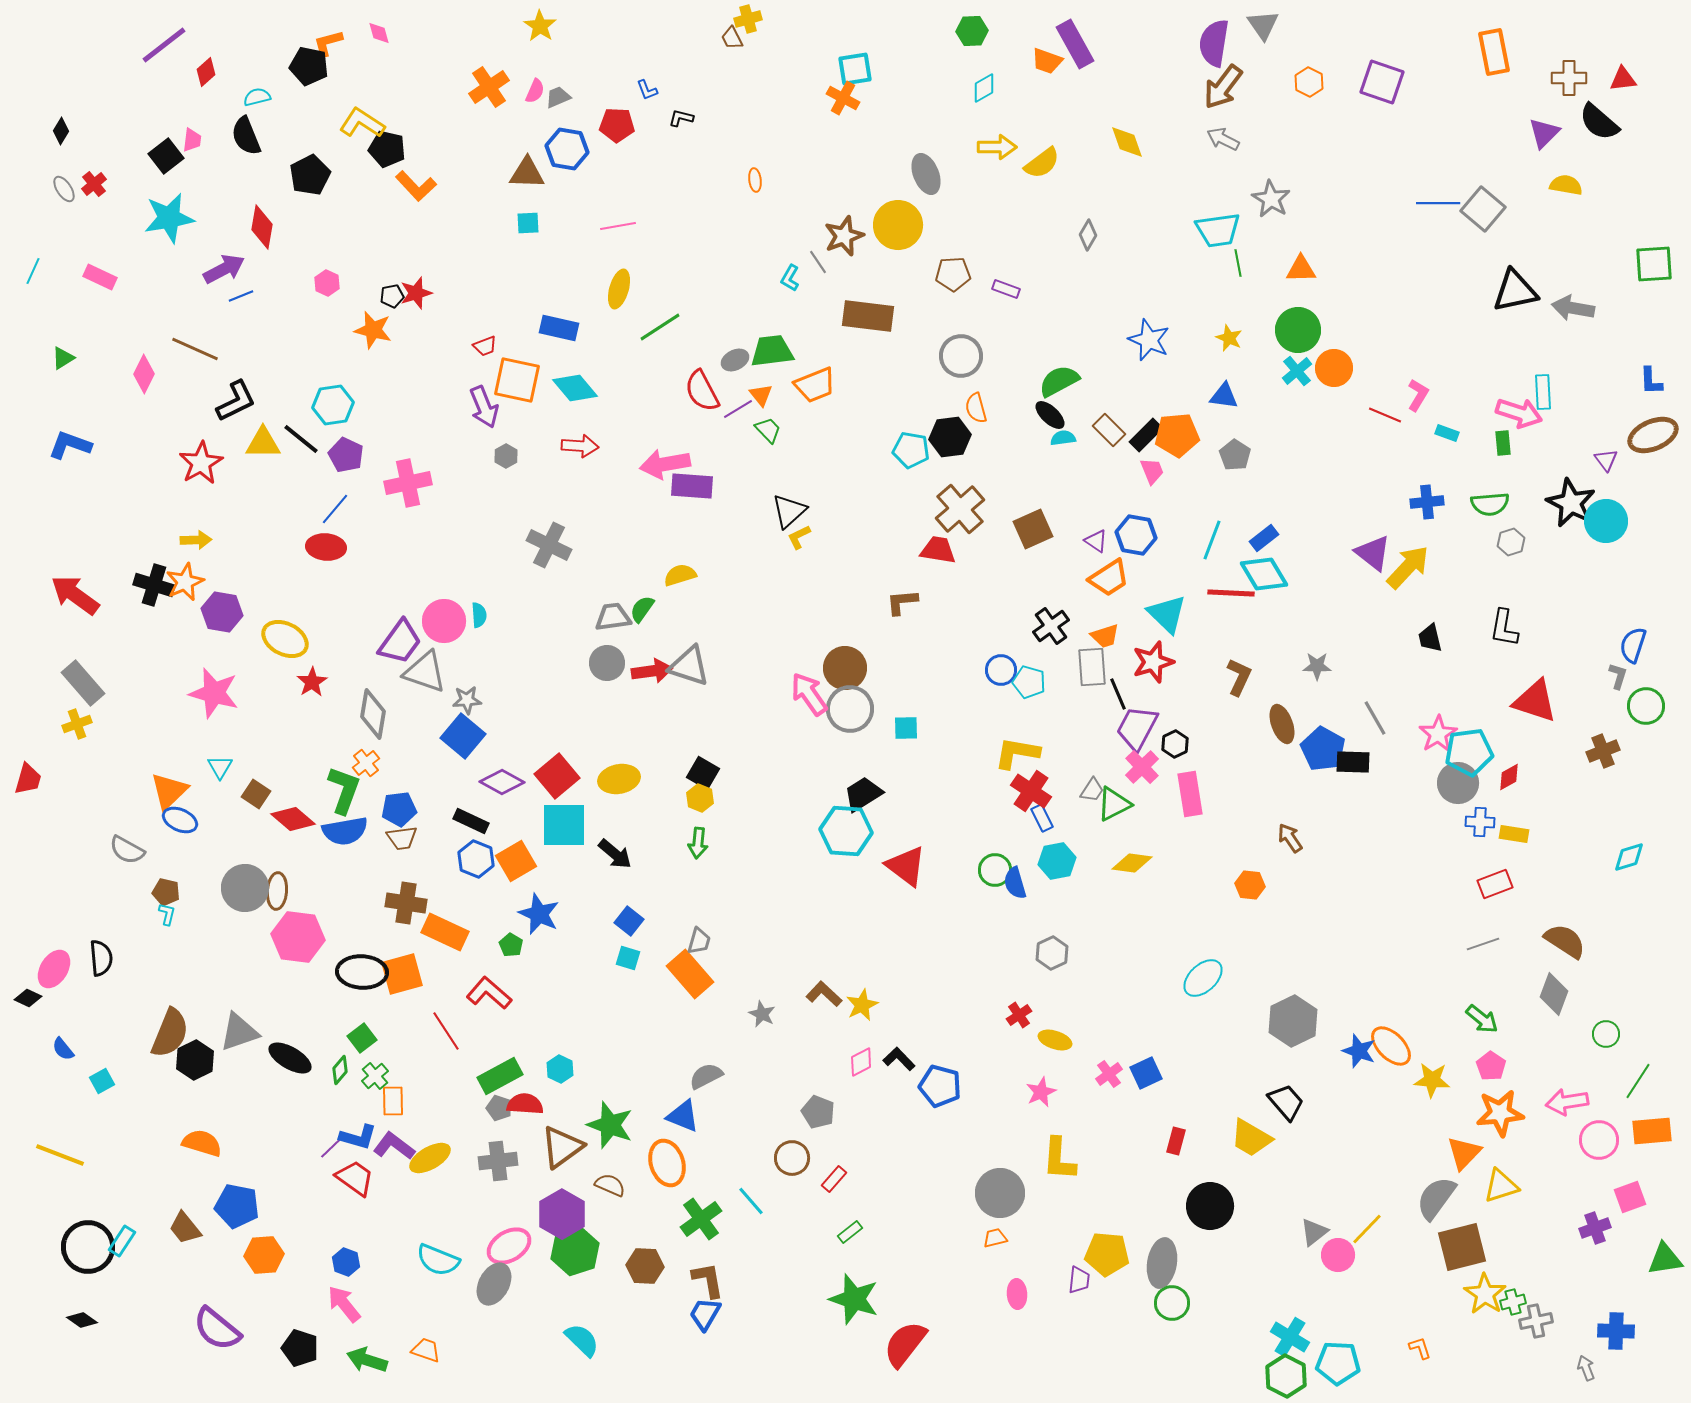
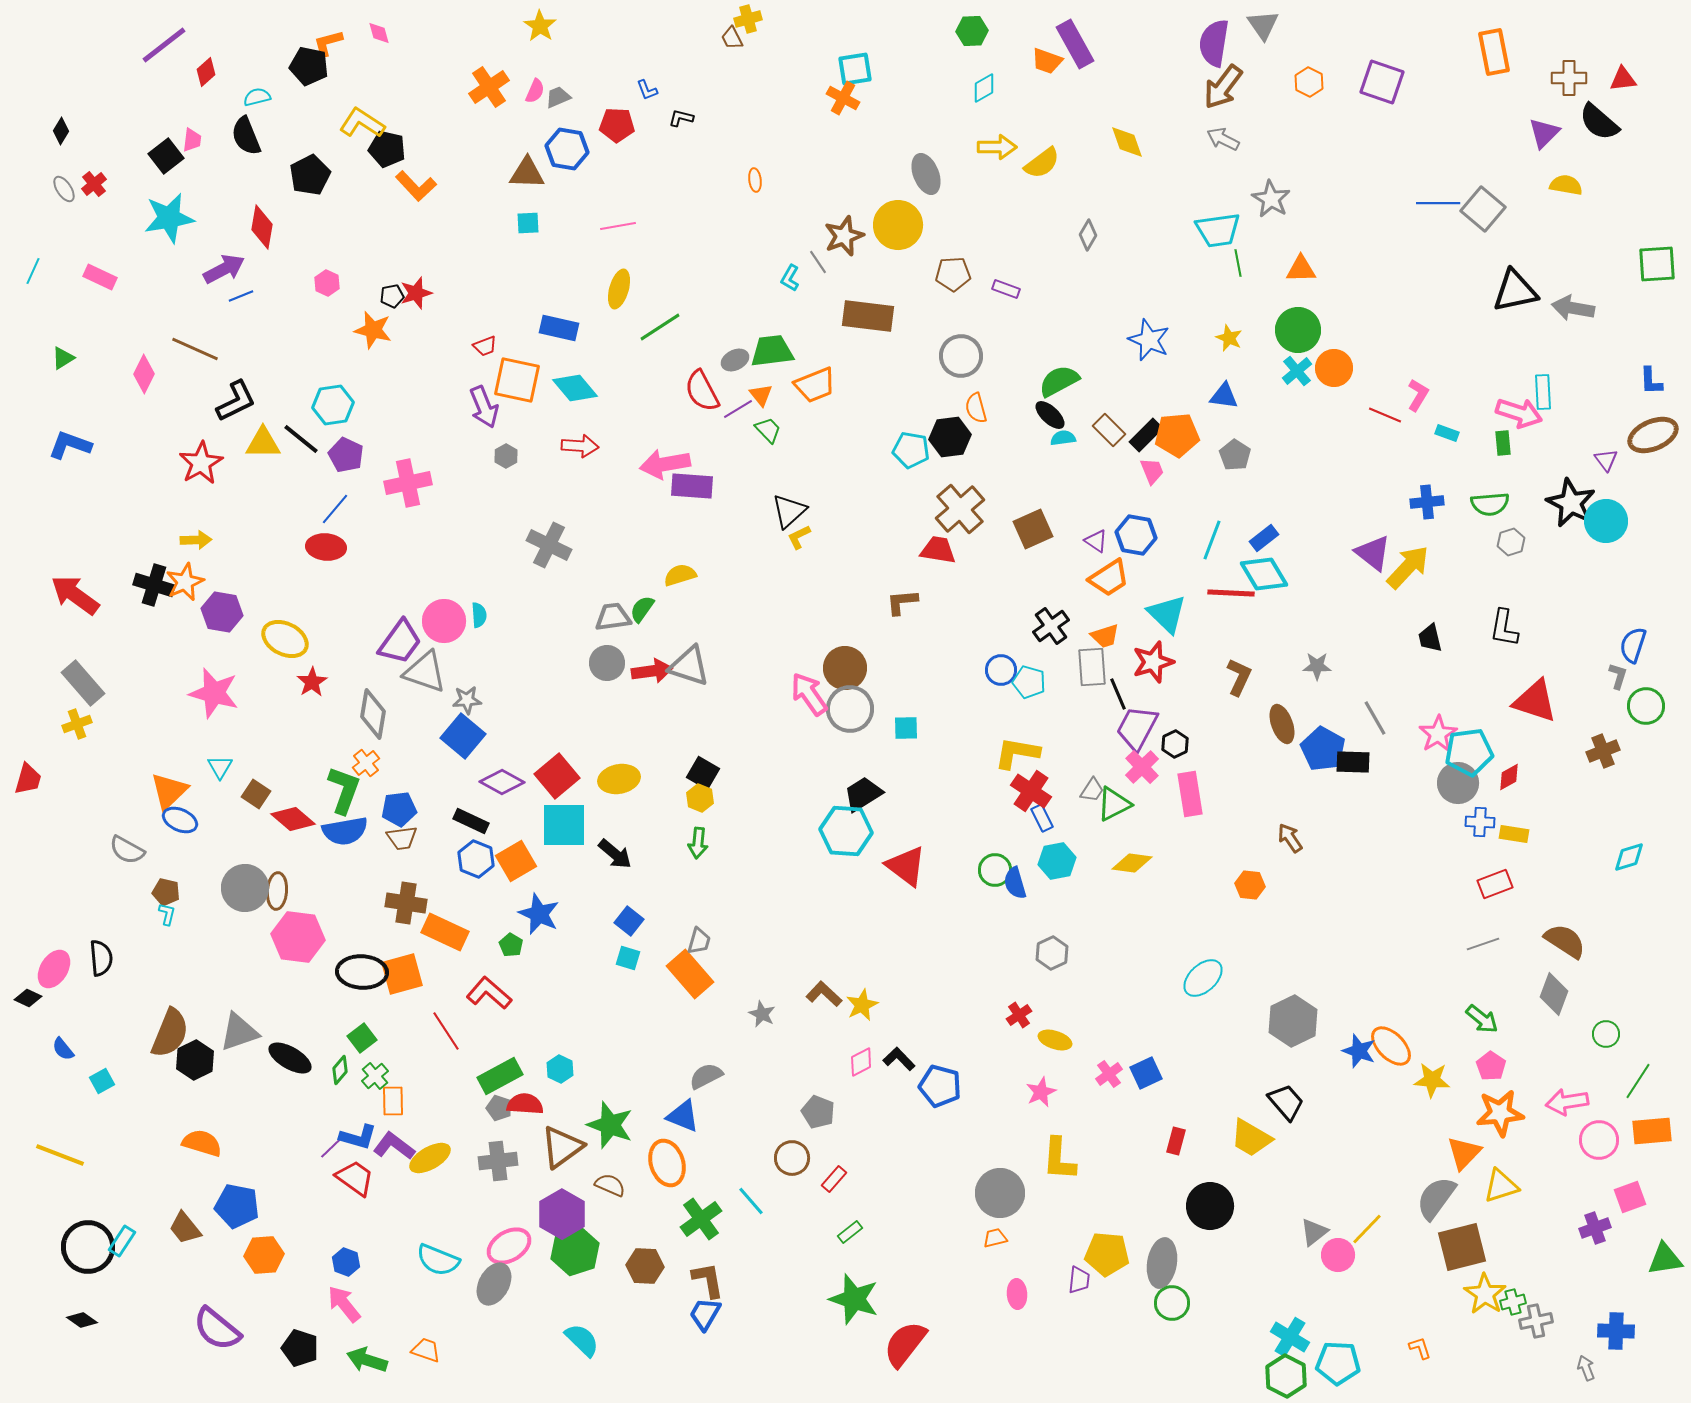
green square at (1654, 264): moved 3 px right
